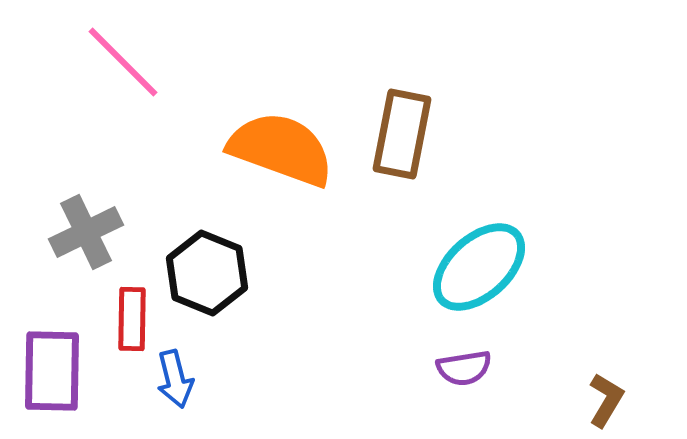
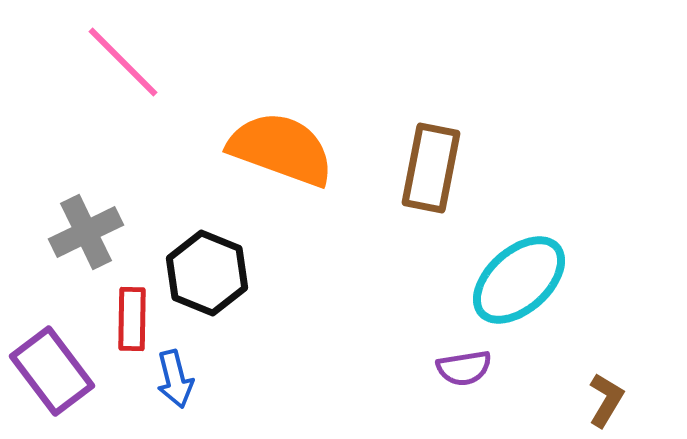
brown rectangle: moved 29 px right, 34 px down
cyan ellipse: moved 40 px right, 13 px down
purple rectangle: rotated 38 degrees counterclockwise
